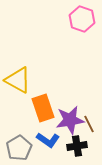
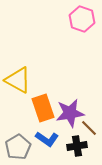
purple star: moved 7 px up
brown line: moved 4 px down; rotated 18 degrees counterclockwise
blue L-shape: moved 1 px left, 1 px up
gray pentagon: moved 1 px left, 1 px up
